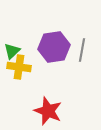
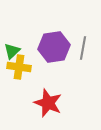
gray line: moved 1 px right, 2 px up
red star: moved 8 px up
